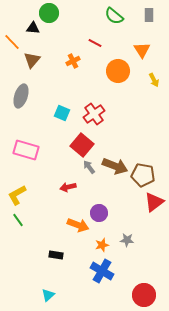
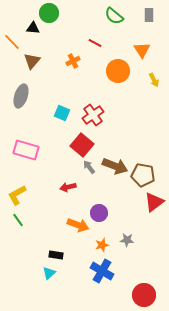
brown triangle: moved 1 px down
red cross: moved 1 px left, 1 px down
cyan triangle: moved 1 px right, 22 px up
